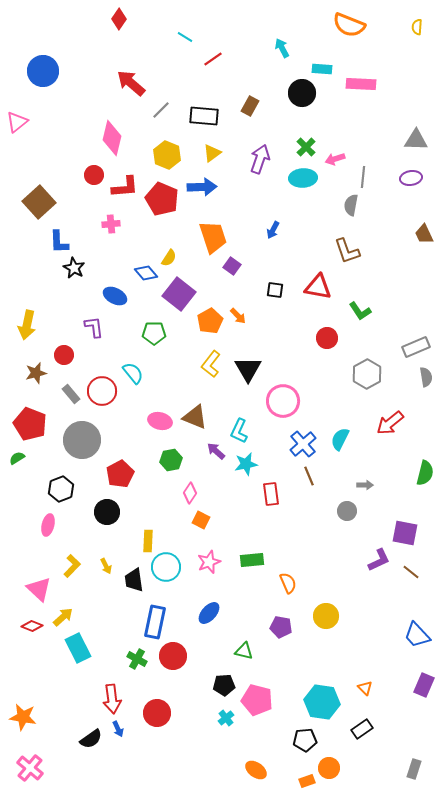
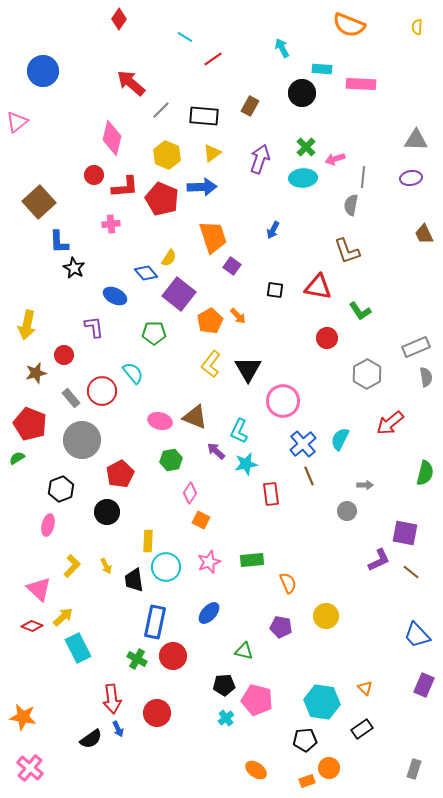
gray rectangle at (71, 394): moved 4 px down
